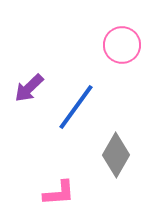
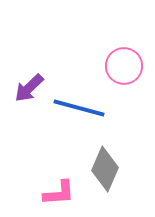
pink circle: moved 2 px right, 21 px down
blue line: moved 3 px right, 1 px down; rotated 69 degrees clockwise
gray diamond: moved 11 px left, 14 px down; rotated 6 degrees counterclockwise
